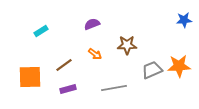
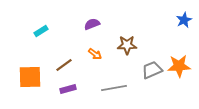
blue star: rotated 21 degrees counterclockwise
